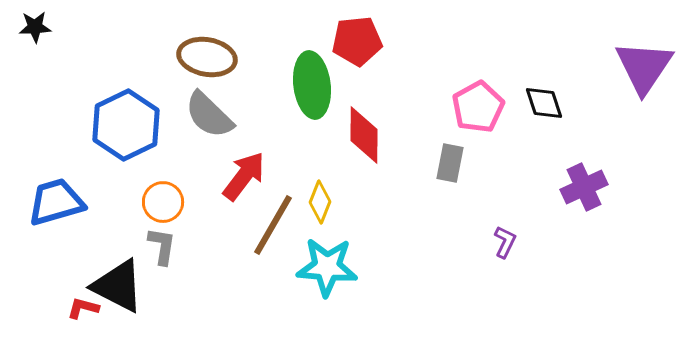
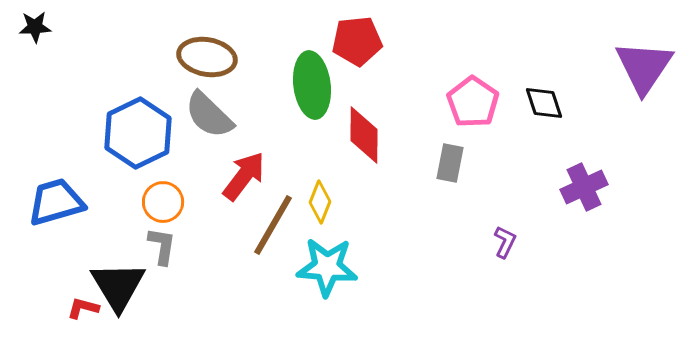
pink pentagon: moved 5 px left, 5 px up; rotated 9 degrees counterclockwise
blue hexagon: moved 12 px right, 8 px down
black triangle: rotated 32 degrees clockwise
